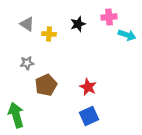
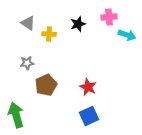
gray triangle: moved 1 px right, 1 px up
